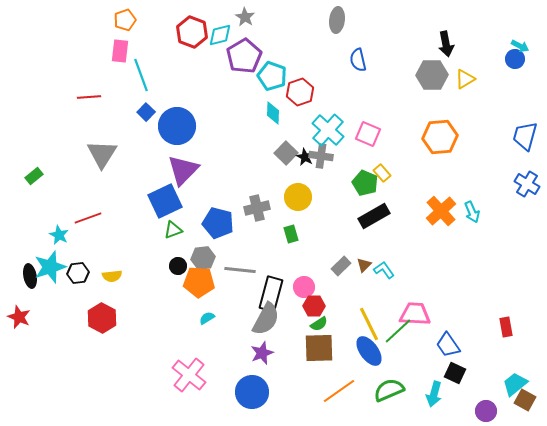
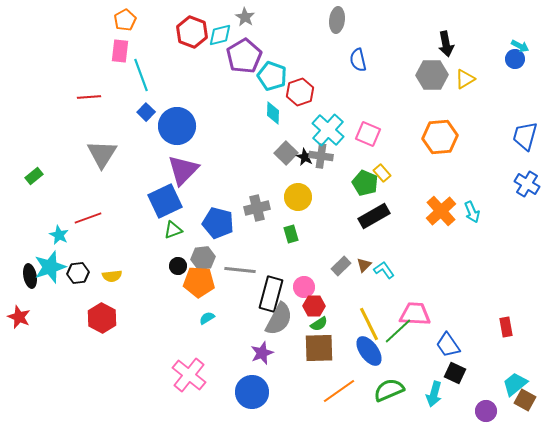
orange pentagon at (125, 20): rotated 10 degrees counterclockwise
gray semicircle at (266, 319): moved 13 px right
